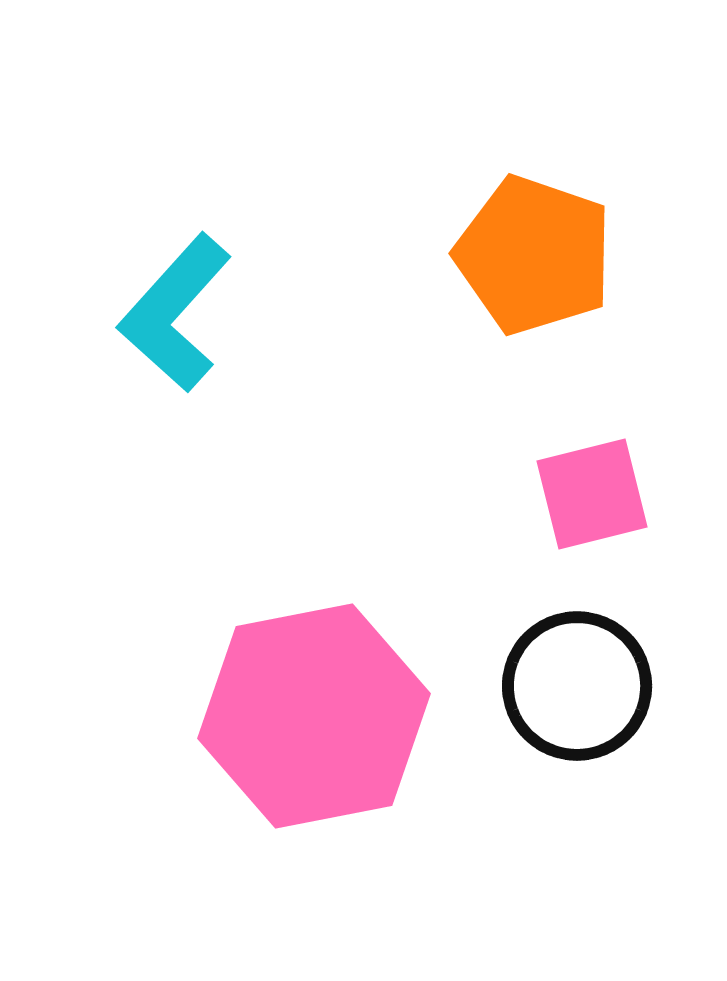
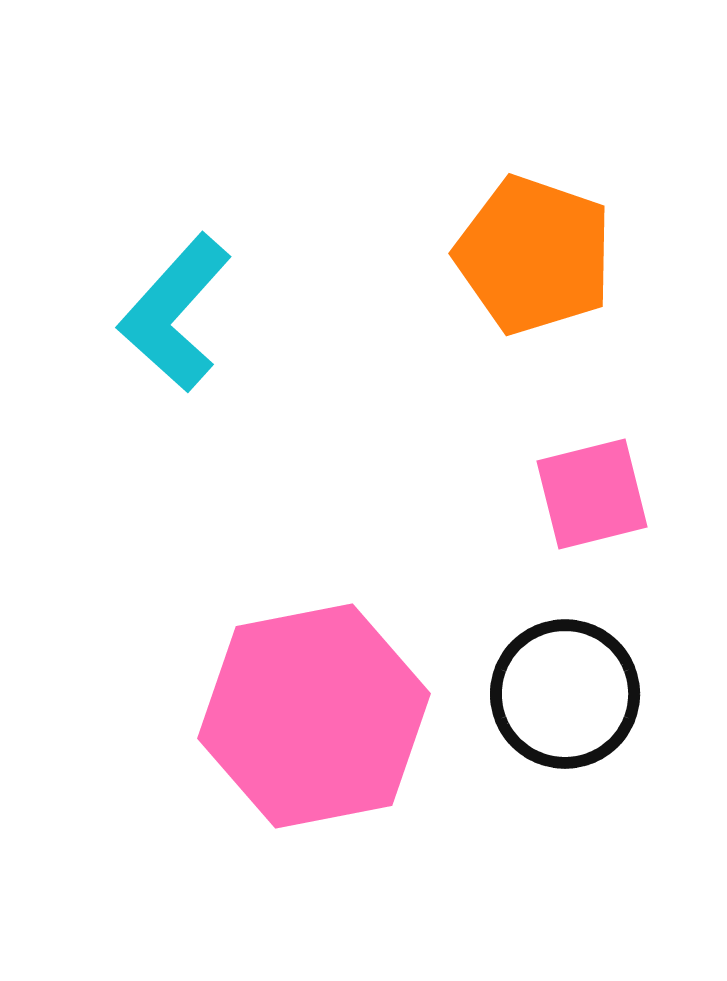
black circle: moved 12 px left, 8 px down
